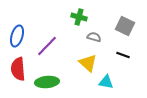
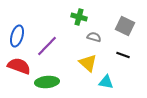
red semicircle: moved 1 px right, 3 px up; rotated 115 degrees clockwise
